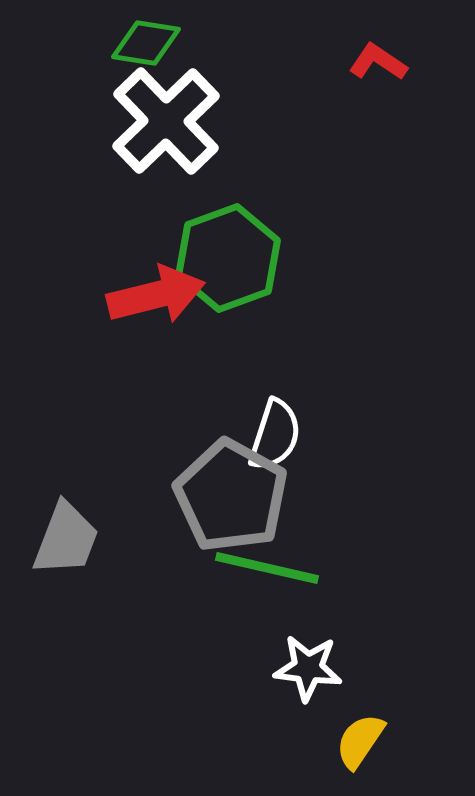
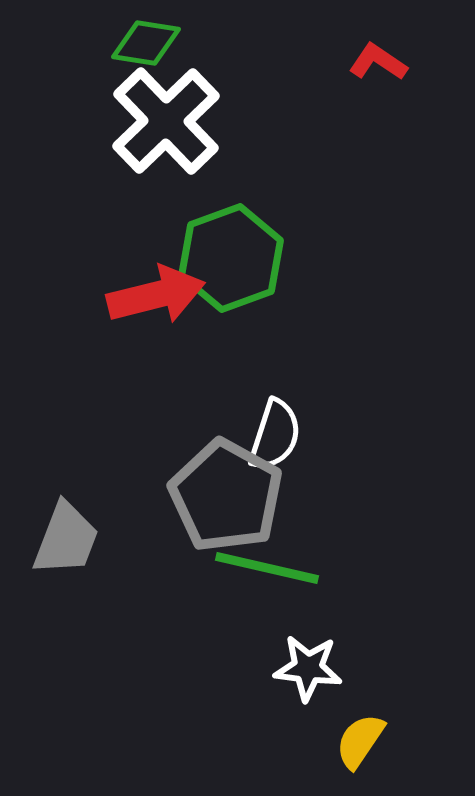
green hexagon: moved 3 px right
gray pentagon: moved 5 px left
